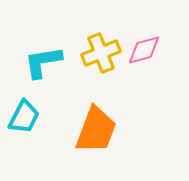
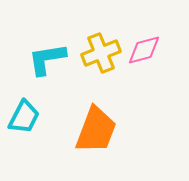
cyan L-shape: moved 4 px right, 3 px up
